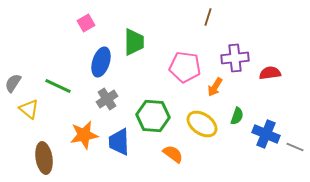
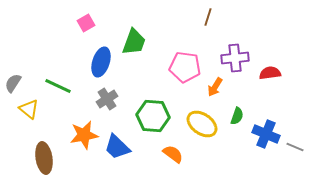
green trapezoid: rotated 20 degrees clockwise
blue trapezoid: moved 2 px left, 5 px down; rotated 44 degrees counterclockwise
